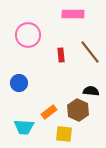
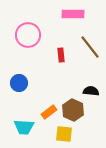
brown line: moved 5 px up
brown hexagon: moved 5 px left
